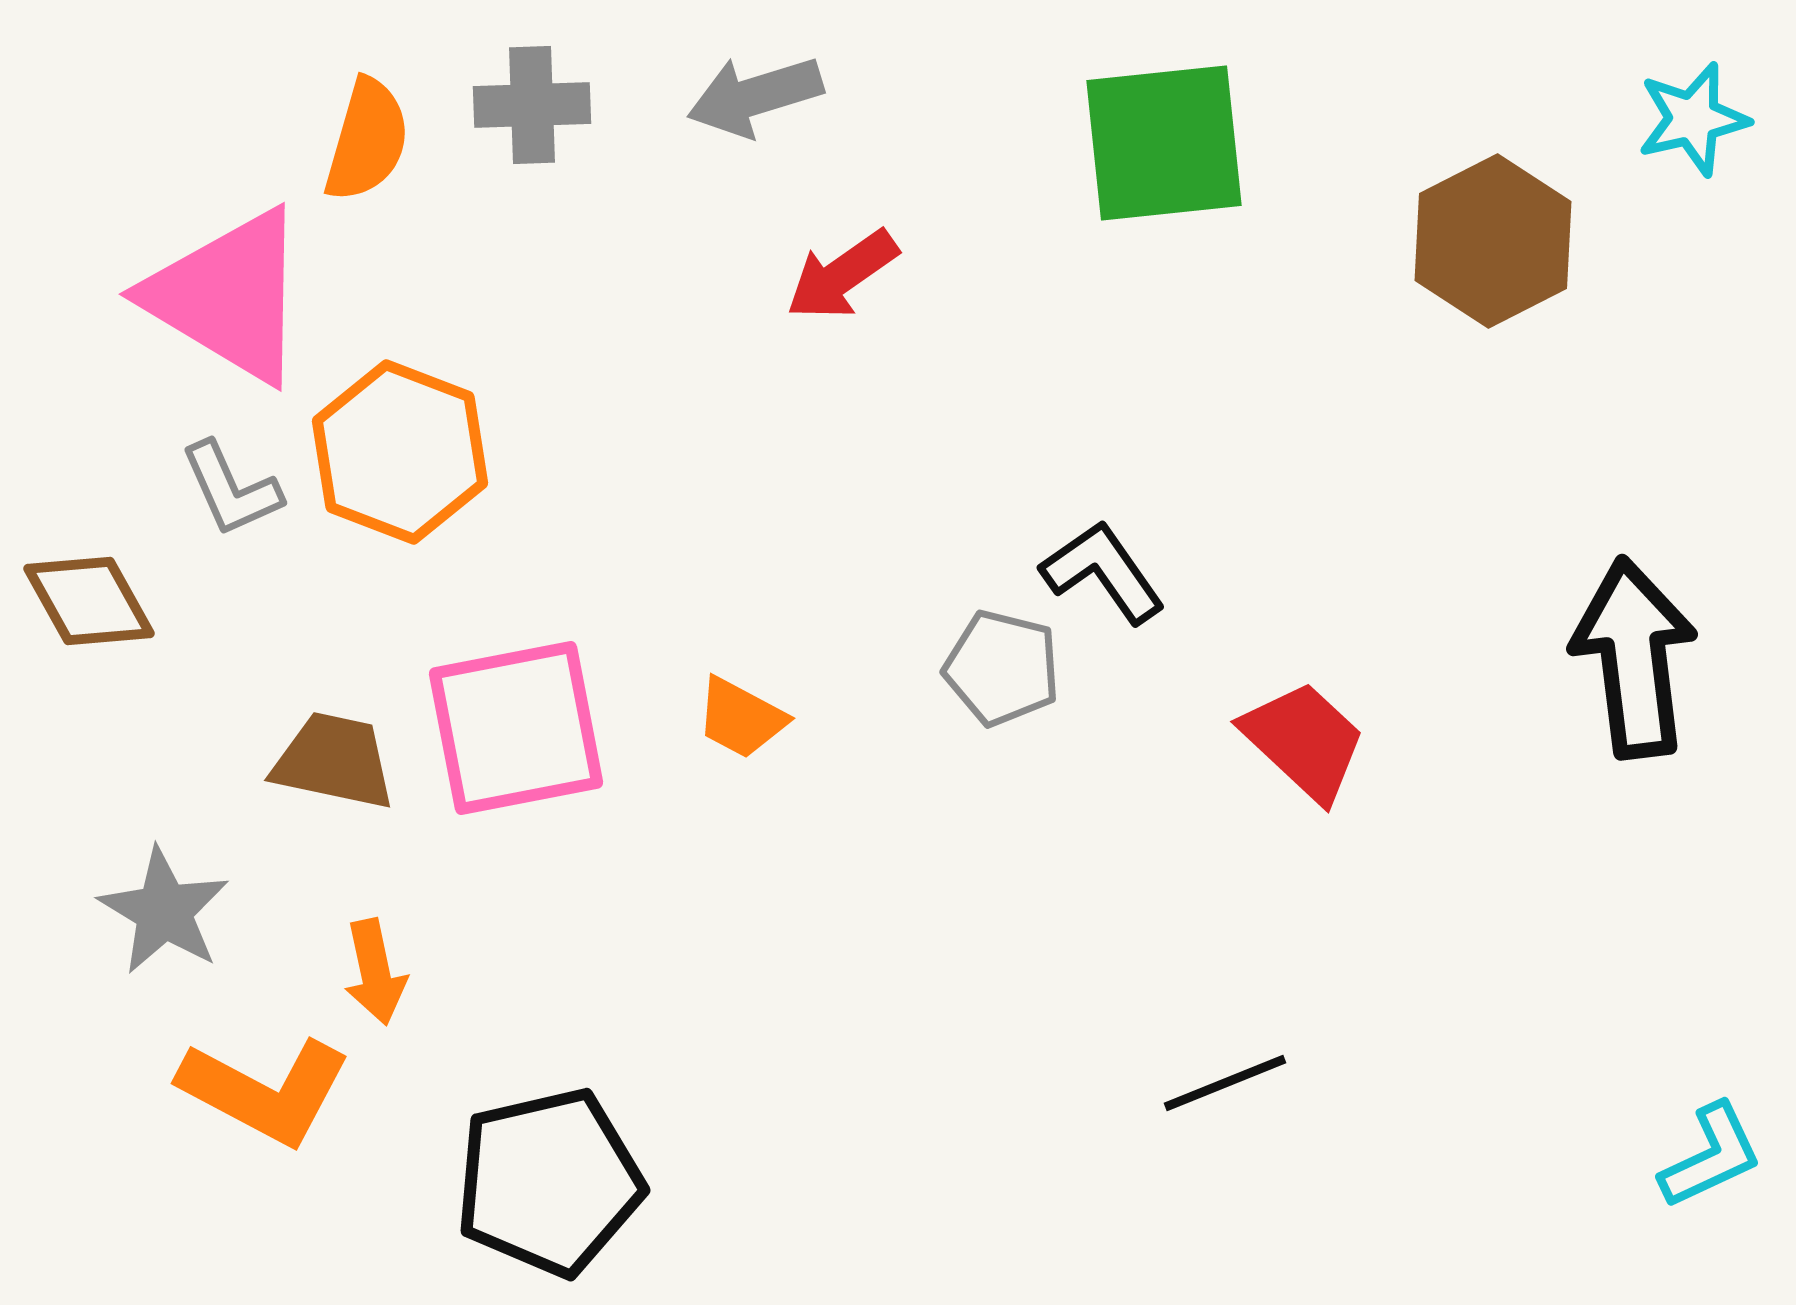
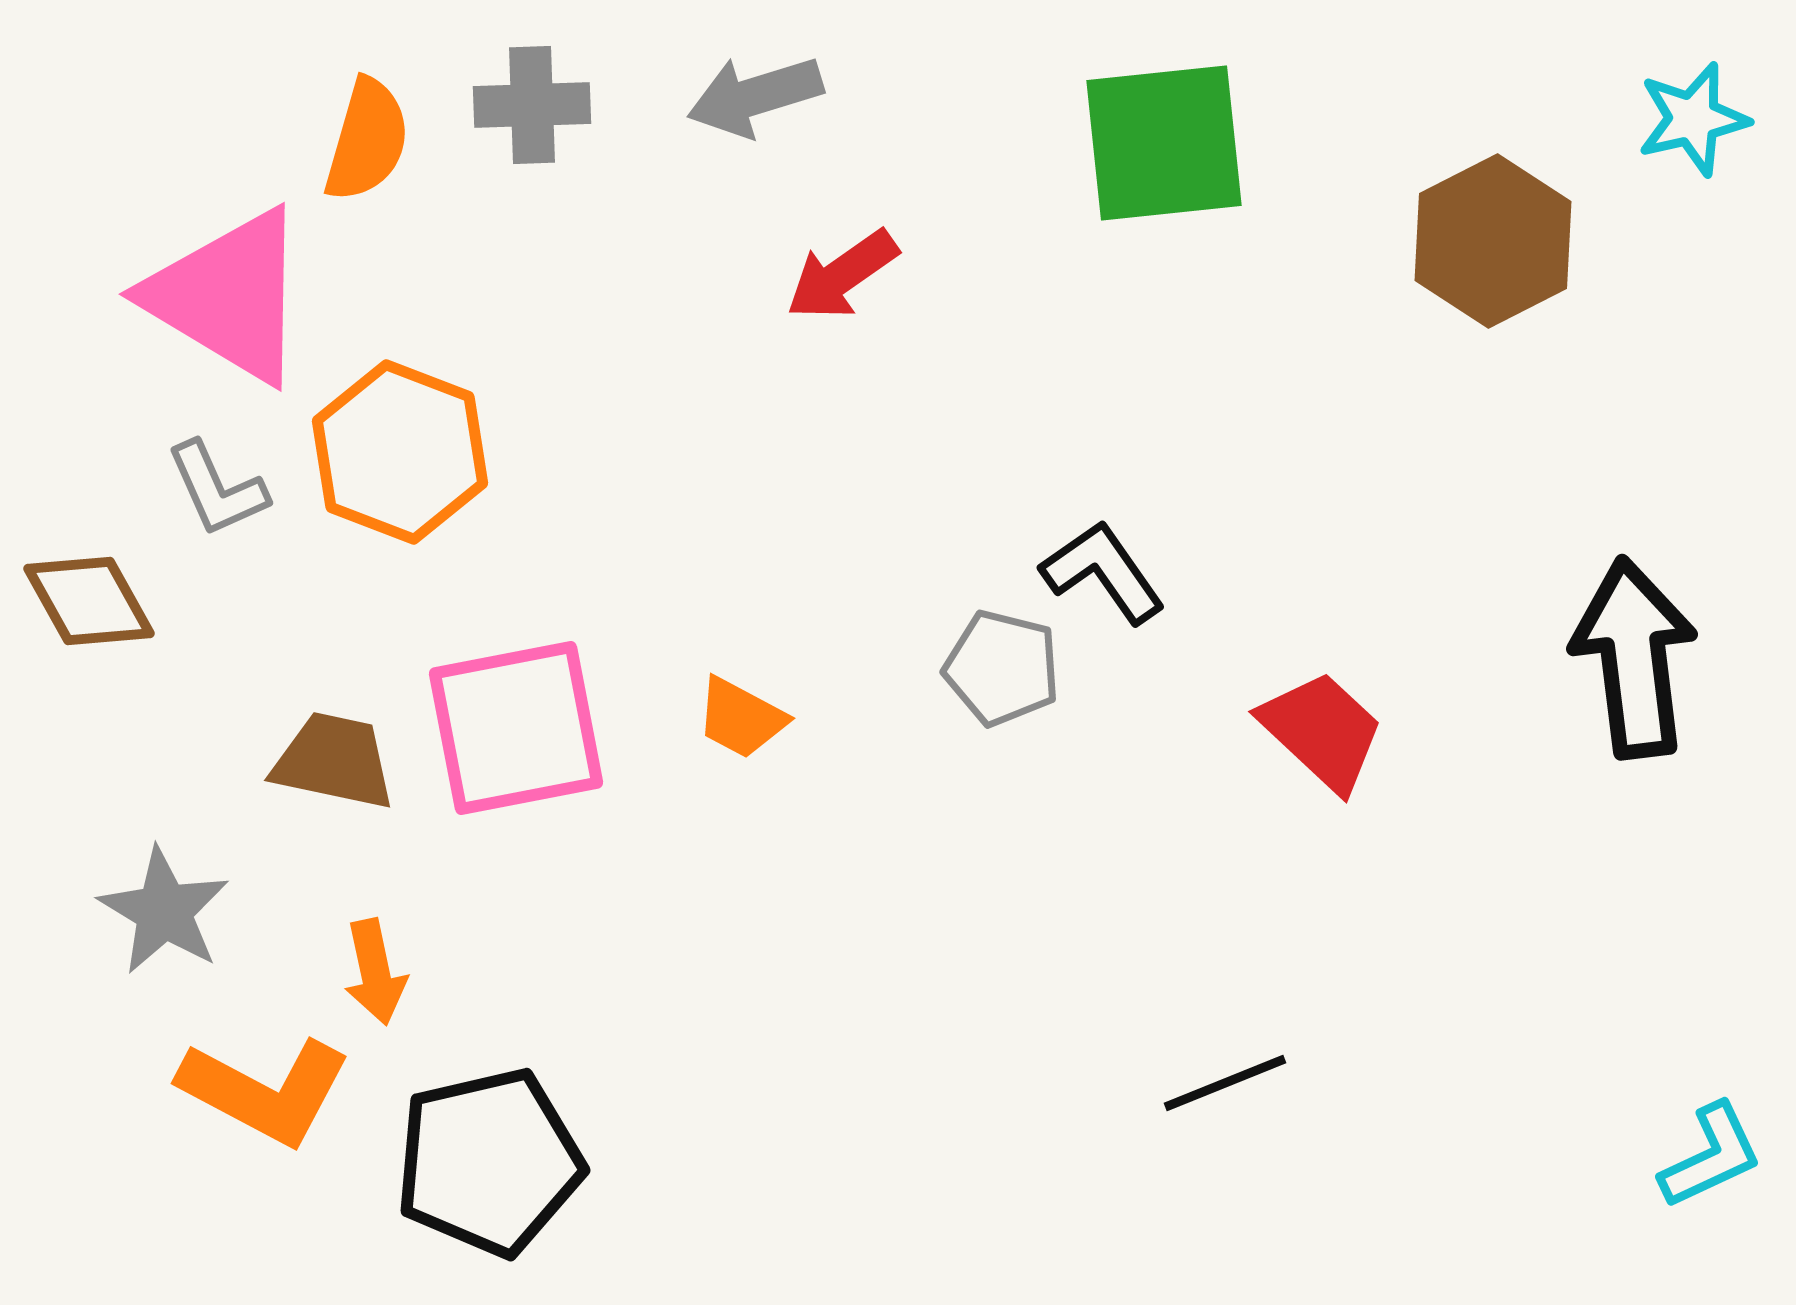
gray L-shape: moved 14 px left
red trapezoid: moved 18 px right, 10 px up
black pentagon: moved 60 px left, 20 px up
